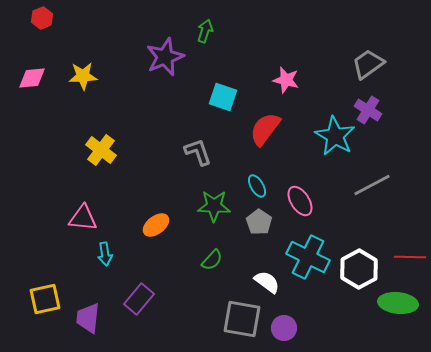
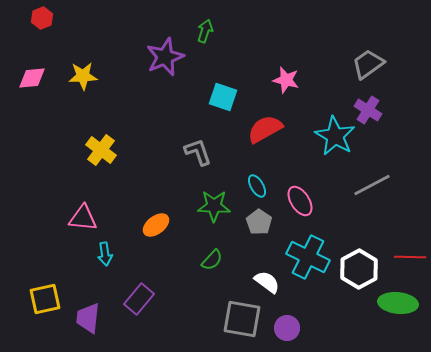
red semicircle: rotated 24 degrees clockwise
purple circle: moved 3 px right
